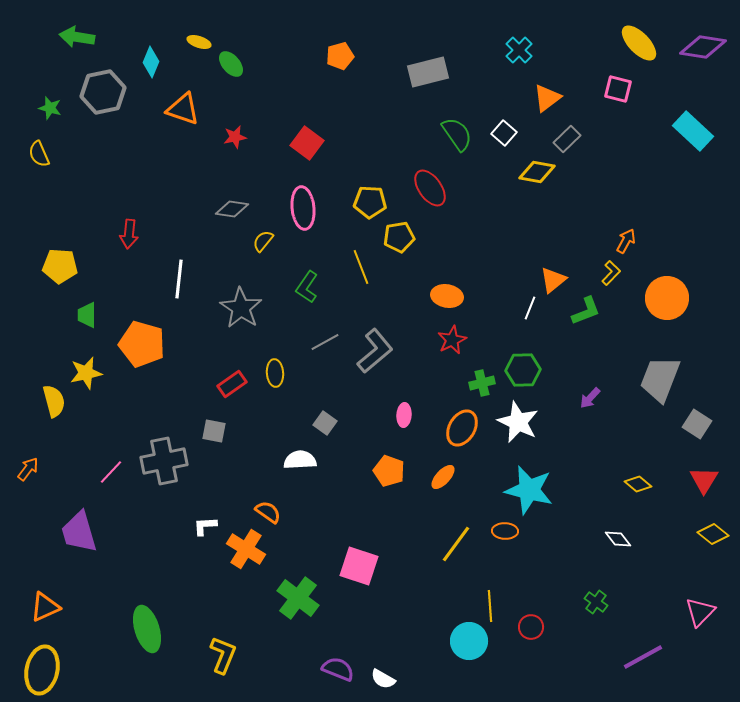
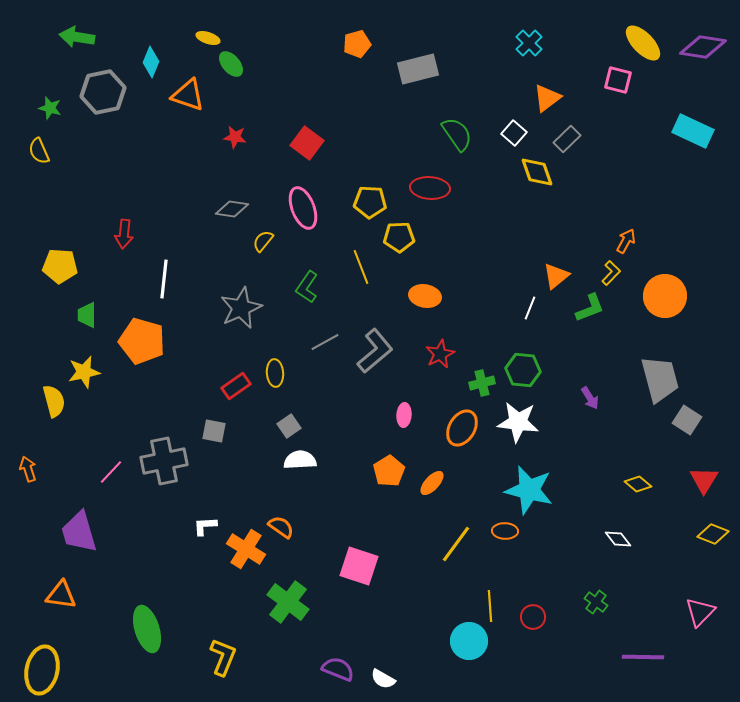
yellow ellipse at (199, 42): moved 9 px right, 4 px up
yellow ellipse at (639, 43): moved 4 px right
cyan cross at (519, 50): moved 10 px right, 7 px up
orange pentagon at (340, 56): moved 17 px right, 12 px up
gray rectangle at (428, 72): moved 10 px left, 3 px up
pink square at (618, 89): moved 9 px up
orange triangle at (183, 109): moved 5 px right, 14 px up
cyan rectangle at (693, 131): rotated 18 degrees counterclockwise
white square at (504, 133): moved 10 px right
red star at (235, 137): rotated 20 degrees clockwise
yellow semicircle at (39, 154): moved 3 px up
yellow diamond at (537, 172): rotated 60 degrees clockwise
red ellipse at (430, 188): rotated 51 degrees counterclockwise
pink ellipse at (303, 208): rotated 15 degrees counterclockwise
red arrow at (129, 234): moved 5 px left
yellow pentagon at (399, 237): rotated 8 degrees clockwise
white line at (179, 279): moved 15 px left
orange triangle at (553, 280): moved 3 px right, 4 px up
orange ellipse at (447, 296): moved 22 px left
orange circle at (667, 298): moved 2 px left, 2 px up
gray star at (241, 308): rotated 15 degrees clockwise
green L-shape at (586, 311): moved 4 px right, 3 px up
red star at (452, 340): moved 12 px left, 14 px down
orange pentagon at (142, 344): moved 3 px up
green hexagon at (523, 370): rotated 8 degrees clockwise
yellow star at (86, 373): moved 2 px left, 1 px up
gray trapezoid at (660, 379): rotated 144 degrees clockwise
red rectangle at (232, 384): moved 4 px right, 2 px down
purple arrow at (590, 398): rotated 75 degrees counterclockwise
white star at (518, 422): rotated 18 degrees counterclockwise
gray square at (325, 423): moved 36 px left, 3 px down; rotated 20 degrees clockwise
gray square at (697, 424): moved 10 px left, 4 px up
orange arrow at (28, 469): rotated 55 degrees counterclockwise
orange pentagon at (389, 471): rotated 20 degrees clockwise
orange ellipse at (443, 477): moved 11 px left, 6 px down
orange semicircle at (268, 512): moved 13 px right, 15 px down
yellow diamond at (713, 534): rotated 16 degrees counterclockwise
green cross at (298, 598): moved 10 px left, 4 px down
orange triangle at (45, 607): moved 16 px right, 12 px up; rotated 32 degrees clockwise
red circle at (531, 627): moved 2 px right, 10 px up
yellow L-shape at (223, 655): moved 2 px down
purple line at (643, 657): rotated 30 degrees clockwise
